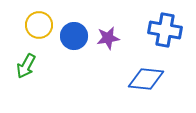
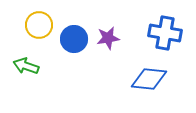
blue cross: moved 3 px down
blue circle: moved 3 px down
green arrow: rotated 80 degrees clockwise
blue diamond: moved 3 px right
